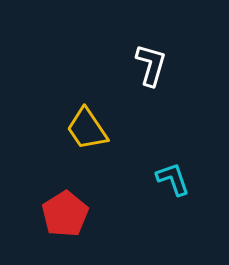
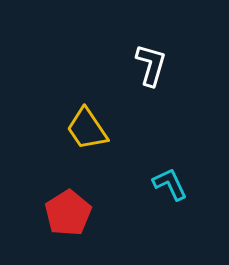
cyan L-shape: moved 3 px left, 5 px down; rotated 6 degrees counterclockwise
red pentagon: moved 3 px right, 1 px up
